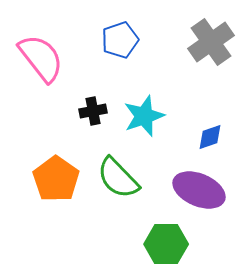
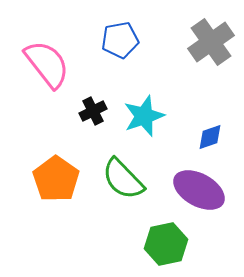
blue pentagon: rotated 9 degrees clockwise
pink semicircle: moved 6 px right, 6 px down
black cross: rotated 16 degrees counterclockwise
green semicircle: moved 5 px right, 1 px down
purple ellipse: rotated 6 degrees clockwise
green hexagon: rotated 12 degrees counterclockwise
